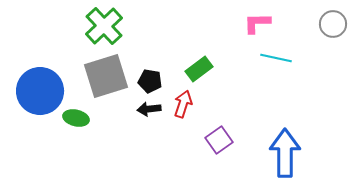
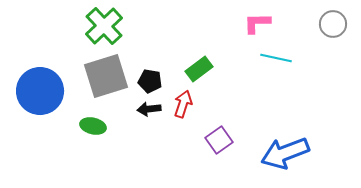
green ellipse: moved 17 px right, 8 px down
blue arrow: rotated 111 degrees counterclockwise
